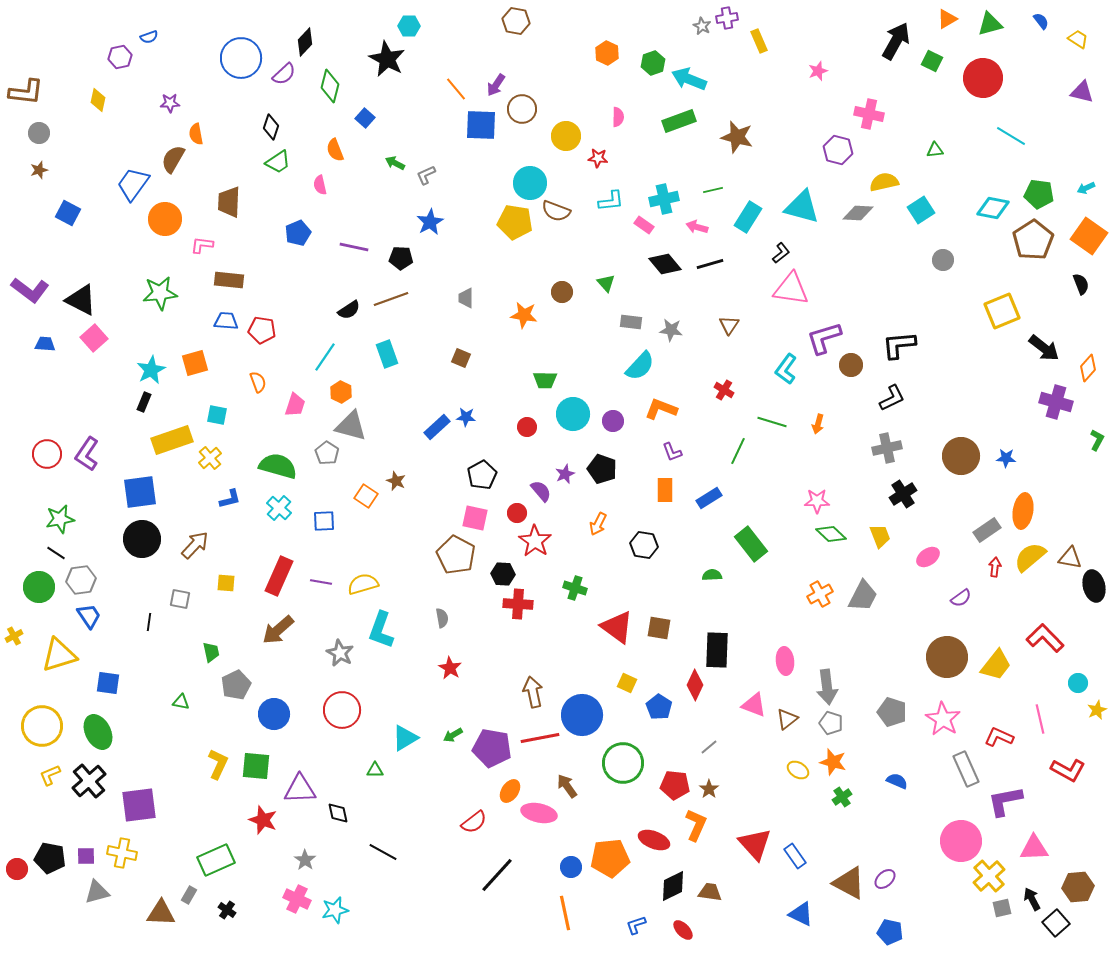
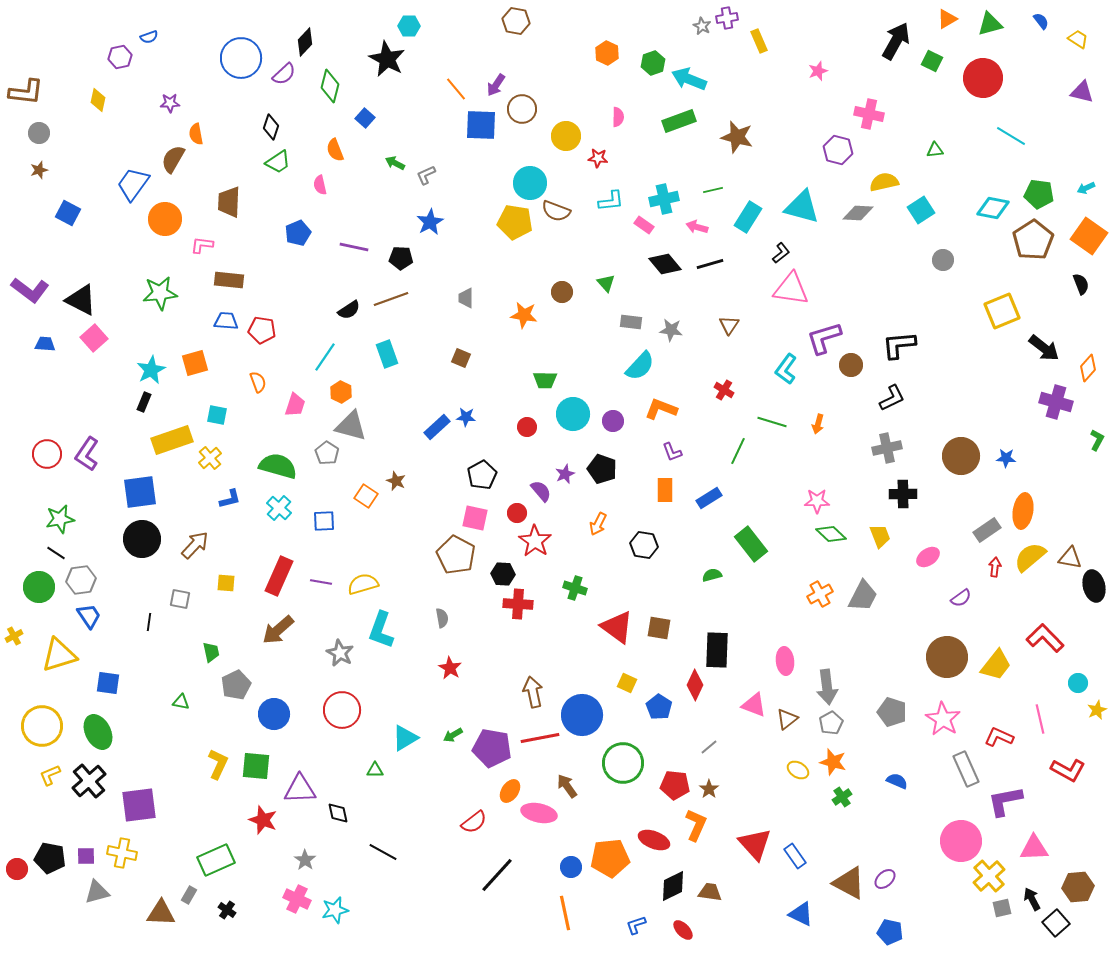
black cross at (903, 494): rotated 32 degrees clockwise
green semicircle at (712, 575): rotated 12 degrees counterclockwise
gray pentagon at (831, 723): rotated 25 degrees clockwise
